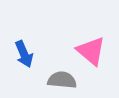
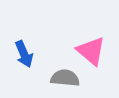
gray semicircle: moved 3 px right, 2 px up
